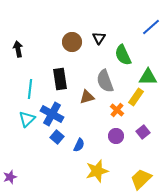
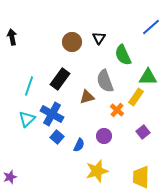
black arrow: moved 6 px left, 12 px up
black rectangle: rotated 45 degrees clockwise
cyan line: moved 1 px left, 3 px up; rotated 12 degrees clockwise
purple circle: moved 12 px left
yellow trapezoid: moved 2 px up; rotated 45 degrees counterclockwise
